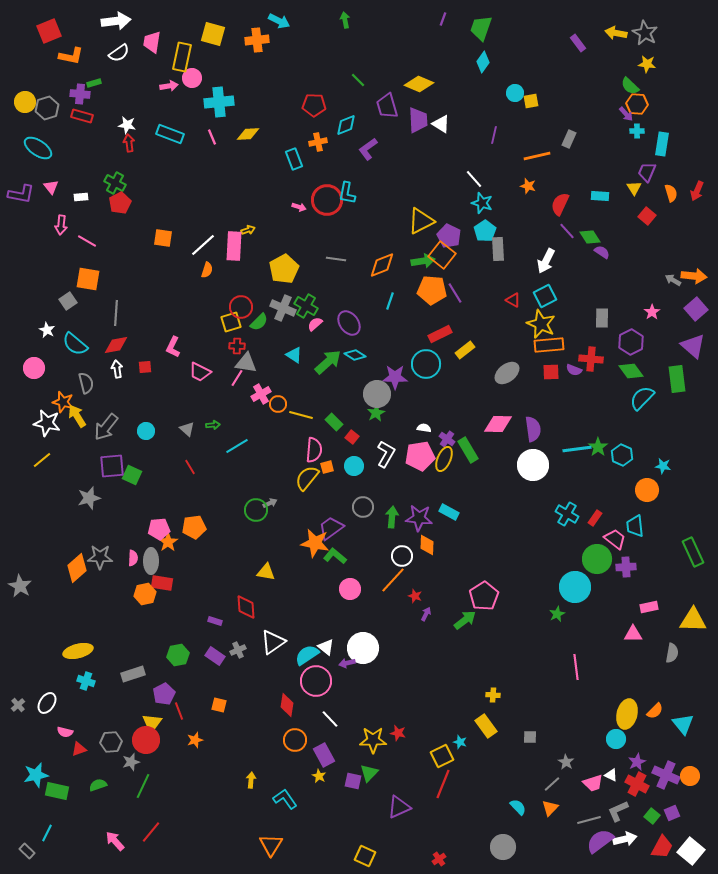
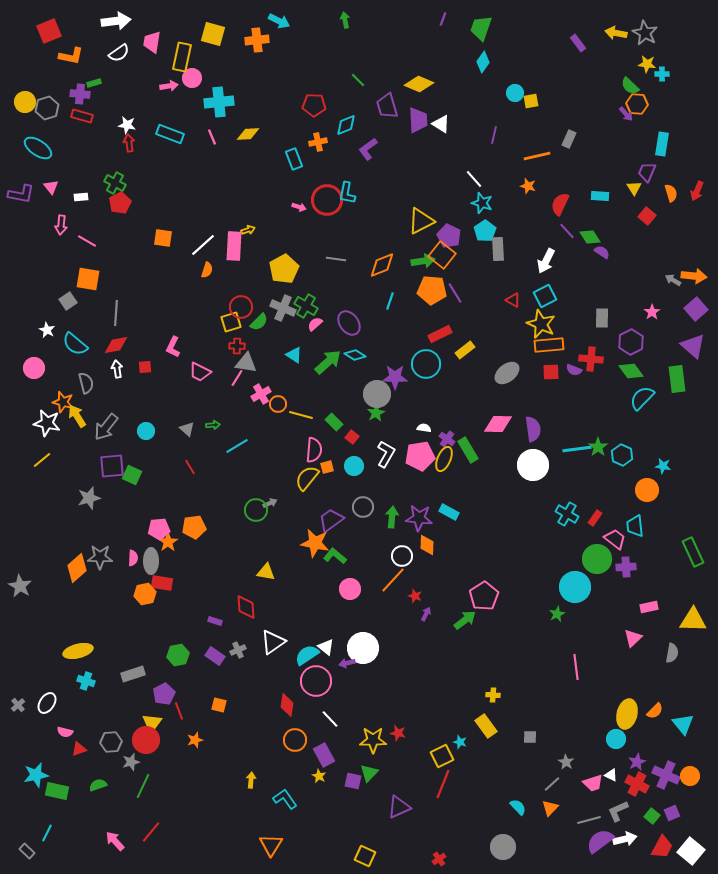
cyan cross at (637, 131): moved 25 px right, 57 px up
purple trapezoid at (331, 528): moved 8 px up
pink triangle at (633, 634): moved 4 px down; rotated 42 degrees counterclockwise
